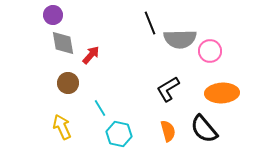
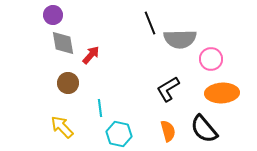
pink circle: moved 1 px right, 8 px down
cyan line: rotated 24 degrees clockwise
yellow arrow: rotated 20 degrees counterclockwise
